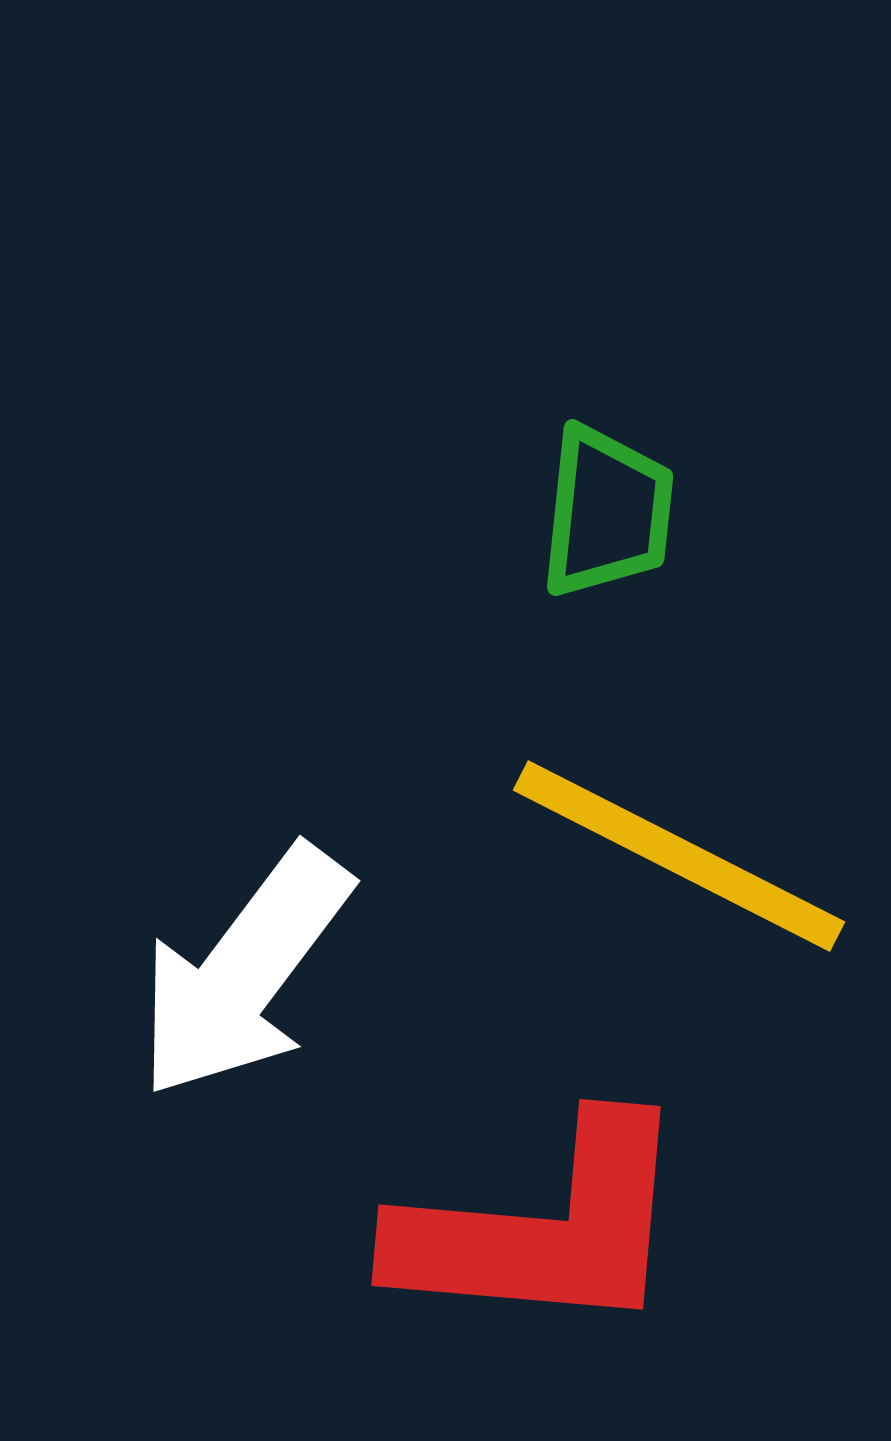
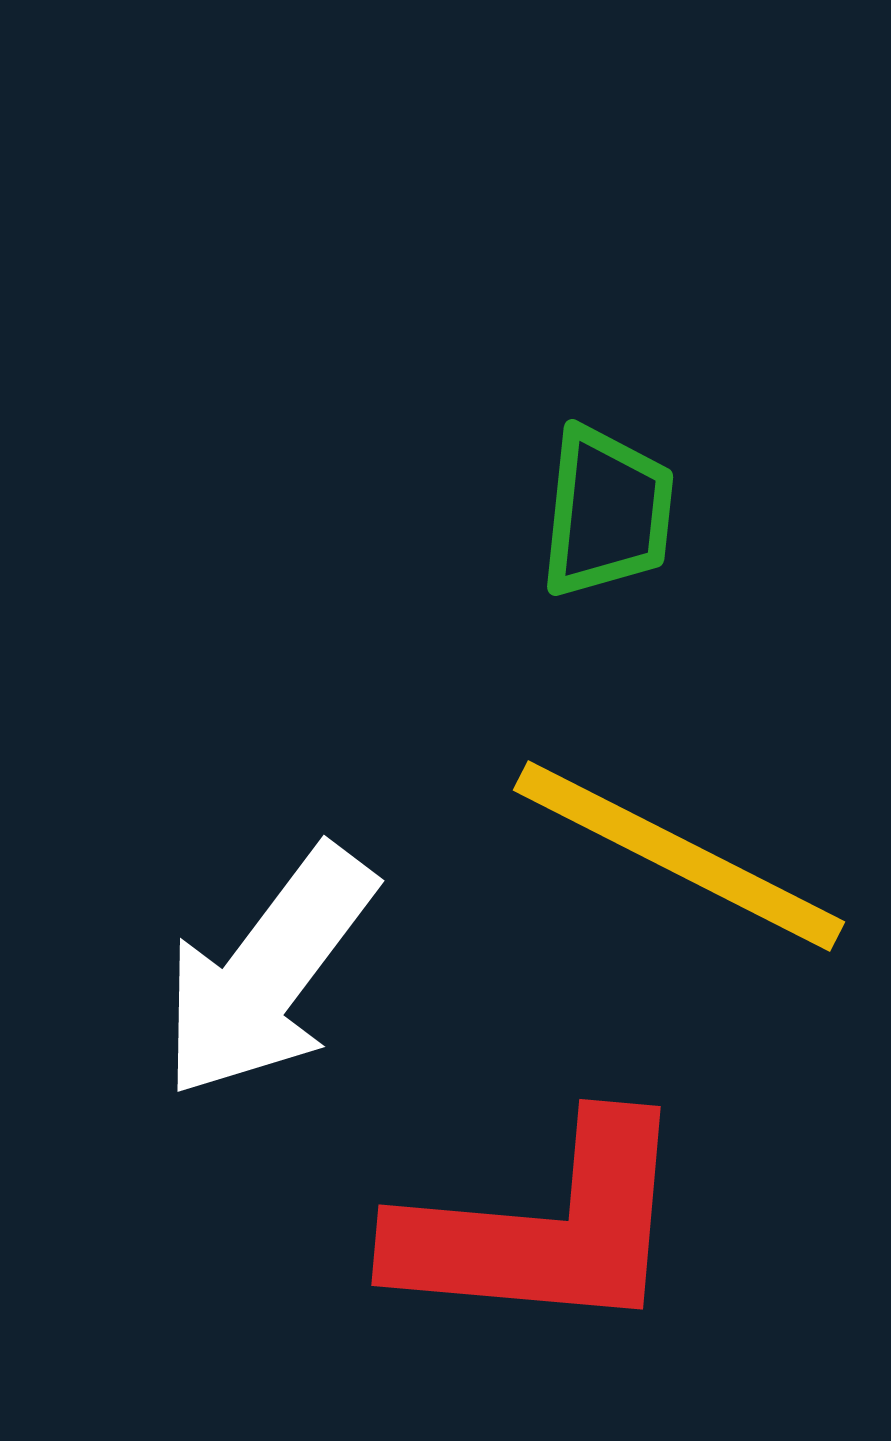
white arrow: moved 24 px right
